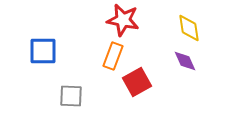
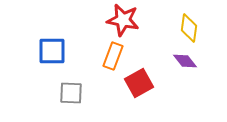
yellow diamond: rotated 16 degrees clockwise
blue square: moved 9 px right
purple diamond: rotated 15 degrees counterclockwise
red square: moved 2 px right, 1 px down
gray square: moved 3 px up
